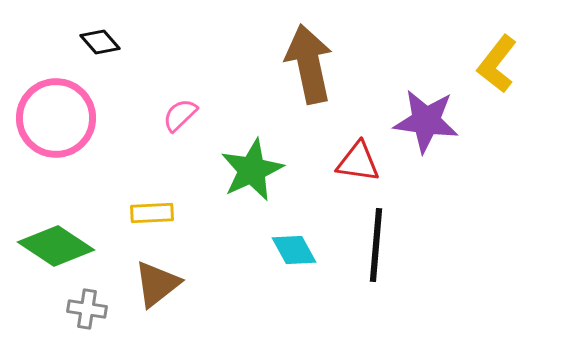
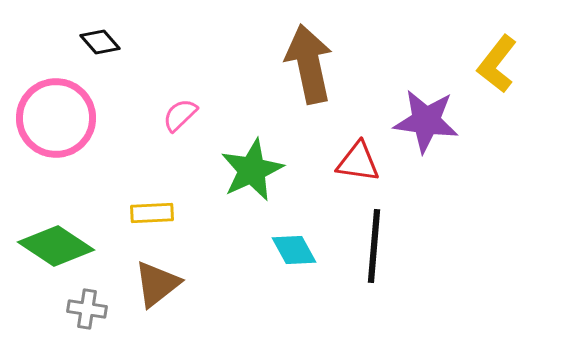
black line: moved 2 px left, 1 px down
